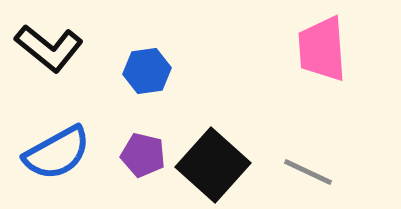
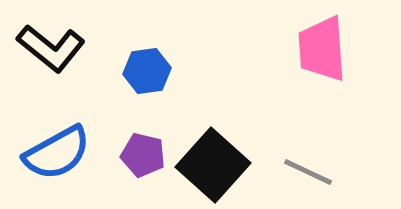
black L-shape: moved 2 px right
